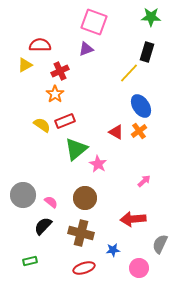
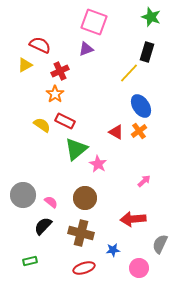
green star: rotated 18 degrees clockwise
red semicircle: rotated 25 degrees clockwise
red rectangle: rotated 48 degrees clockwise
